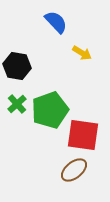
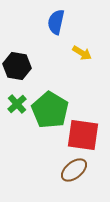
blue semicircle: rotated 125 degrees counterclockwise
green pentagon: rotated 21 degrees counterclockwise
